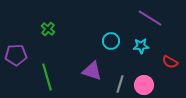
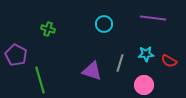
purple line: moved 3 px right; rotated 25 degrees counterclockwise
green cross: rotated 24 degrees counterclockwise
cyan circle: moved 7 px left, 17 px up
cyan star: moved 5 px right, 8 px down
purple pentagon: rotated 30 degrees clockwise
red semicircle: moved 1 px left, 1 px up
green line: moved 7 px left, 3 px down
gray line: moved 21 px up
